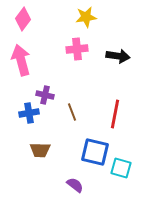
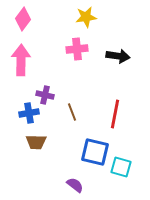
pink arrow: rotated 16 degrees clockwise
brown trapezoid: moved 4 px left, 8 px up
cyan square: moved 1 px up
